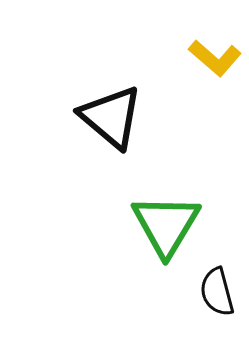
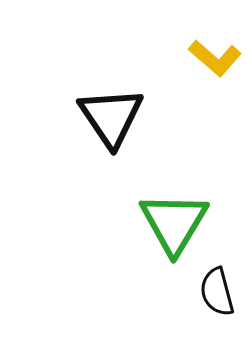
black triangle: rotated 16 degrees clockwise
green triangle: moved 8 px right, 2 px up
